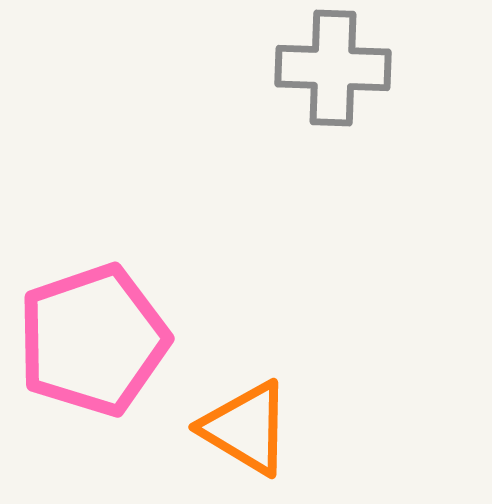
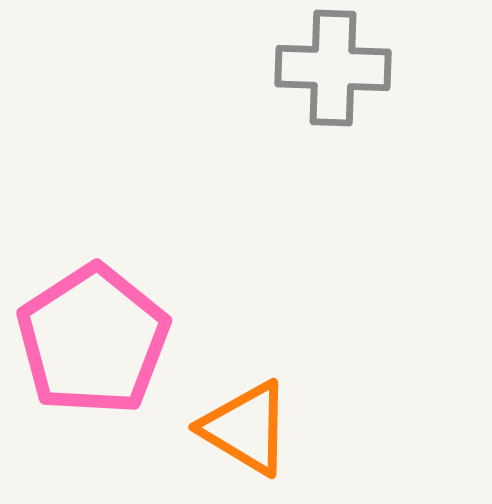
pink pentagon: rotated 14 degrees counterclockwise
